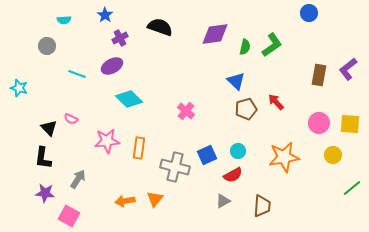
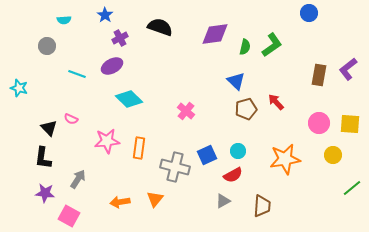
orange star: moved 1 px right, 2 px down
orange arrow: moved 5 px left, 1 px down
